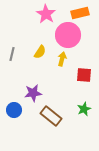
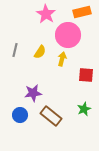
orange rectangle: moved 2 px right, 1 px up
gray line: moved 3 px right, 4 px up
red square: moved 2 px right
blue circle: moved 6 px right, 5 px down
